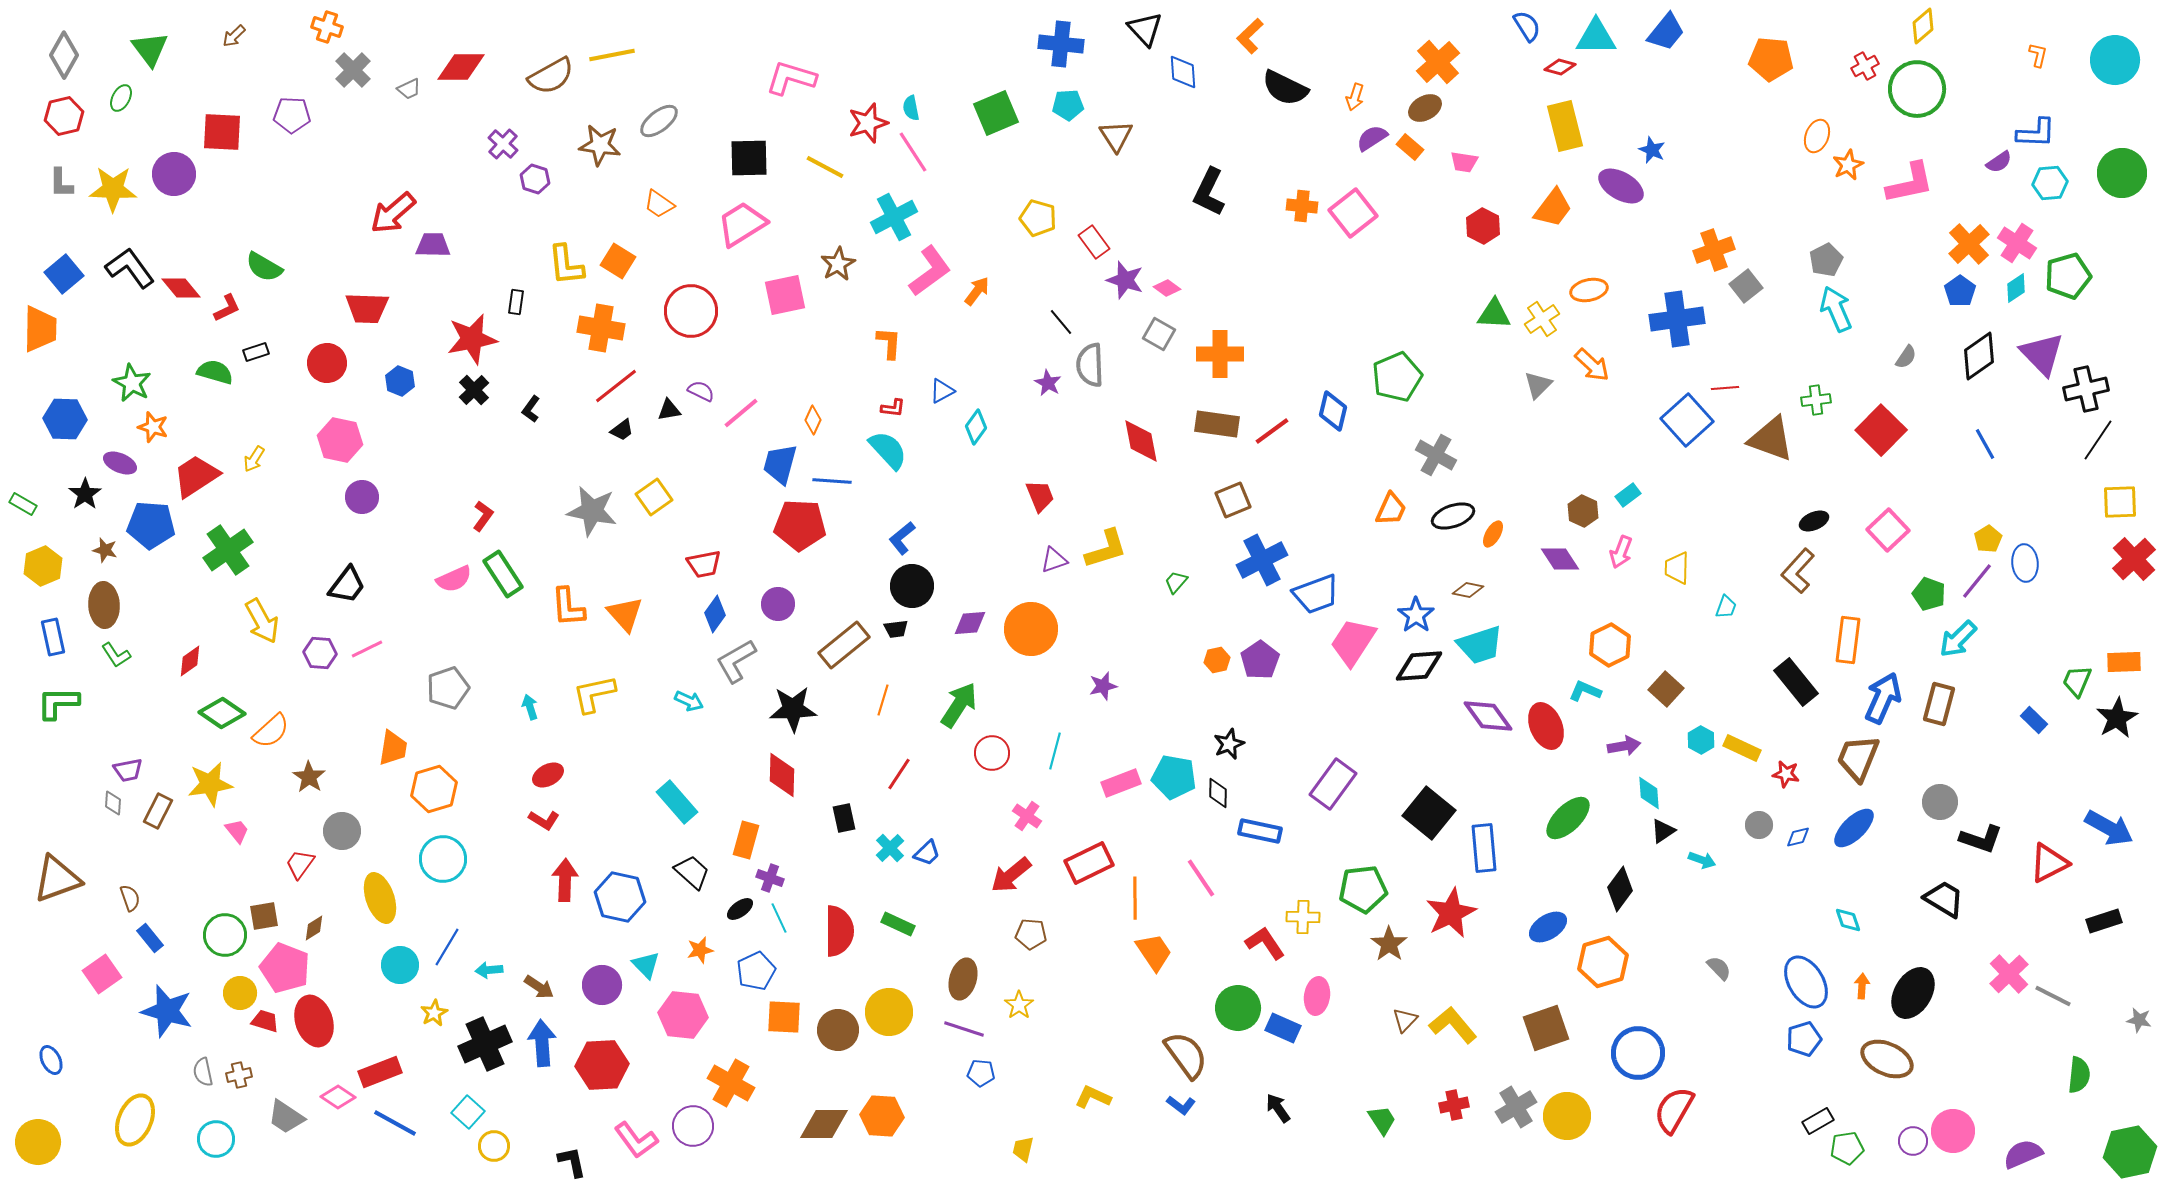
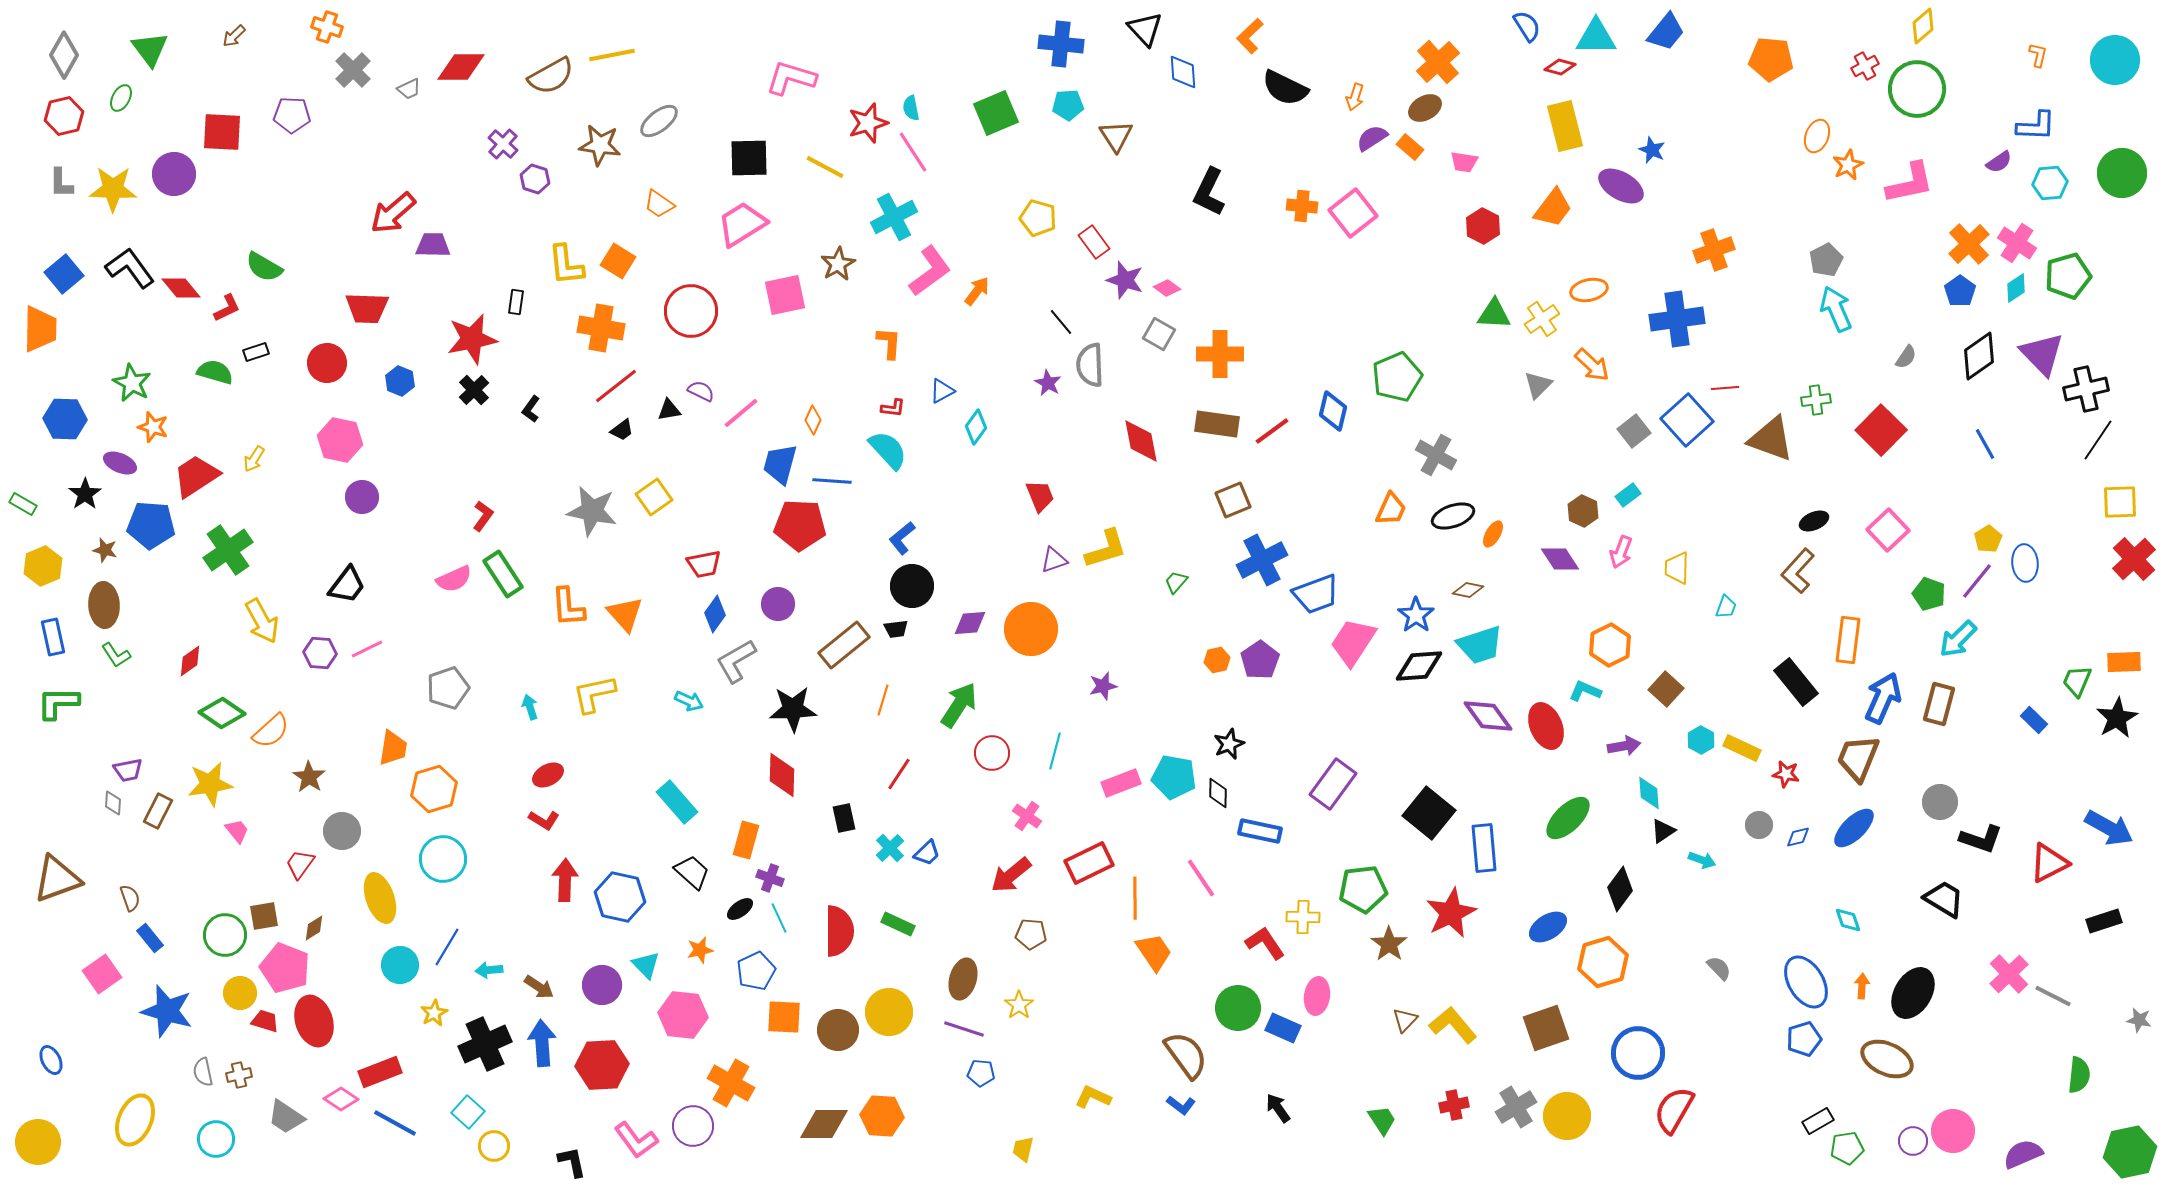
blue L-shape at (2036, 133): moved 7 px up
gray square at (1746, 286): moved 112 px left, 145 px down
pink diamond at (338, 1097): moved 3 px right, 2 px down
